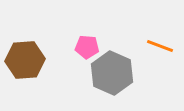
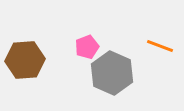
pink pentagon: rotated 25 degrees counterclockwise
